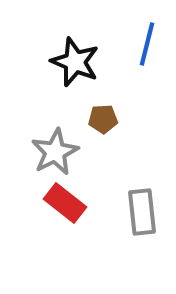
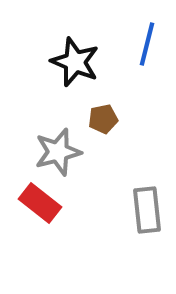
brown pentagon: rotated 8 degrees counterclockwise
gray star: moved 3 px right; rotated 12 degrees clockwise
red rectangle: moved 25 px left
gray rectangle: moved 5 px right, 2 px up
